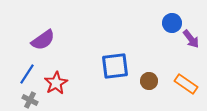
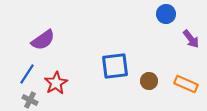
blue circle: moved 6 px left, 9 px up
orange rectangle: rotated 10 degrees counterclockwise
